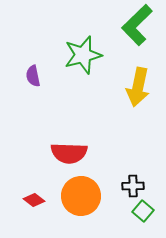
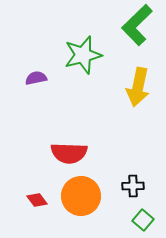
purple semicircle: moved 3 px right, 2 px down; rotated 90 degrees clockwise
red diamond: moved 3 px right; rotated 15 degrees clockwise
green square: moved 9 px down
